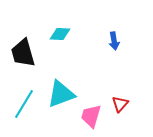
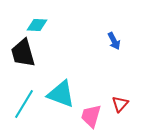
cyan diamond: moved 23 px left, 9 px up
blue arrow: rotated 18 degrees counterclockwise
cyan triangle: rotated 40 degrees clockwise
